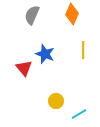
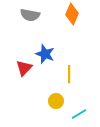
gray semicircle: moved 2 px left; rotated 102 degrees counterclockwise
yellow line: moved 14 px left, 24 px down
red triangle: rotated 24 degrees clockwise
